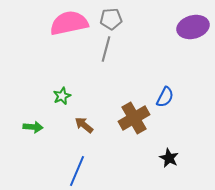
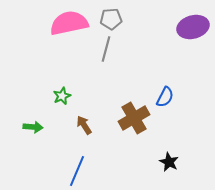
brown arrow: rotated 18 degrees clockwise
black star: moved 4 px down
